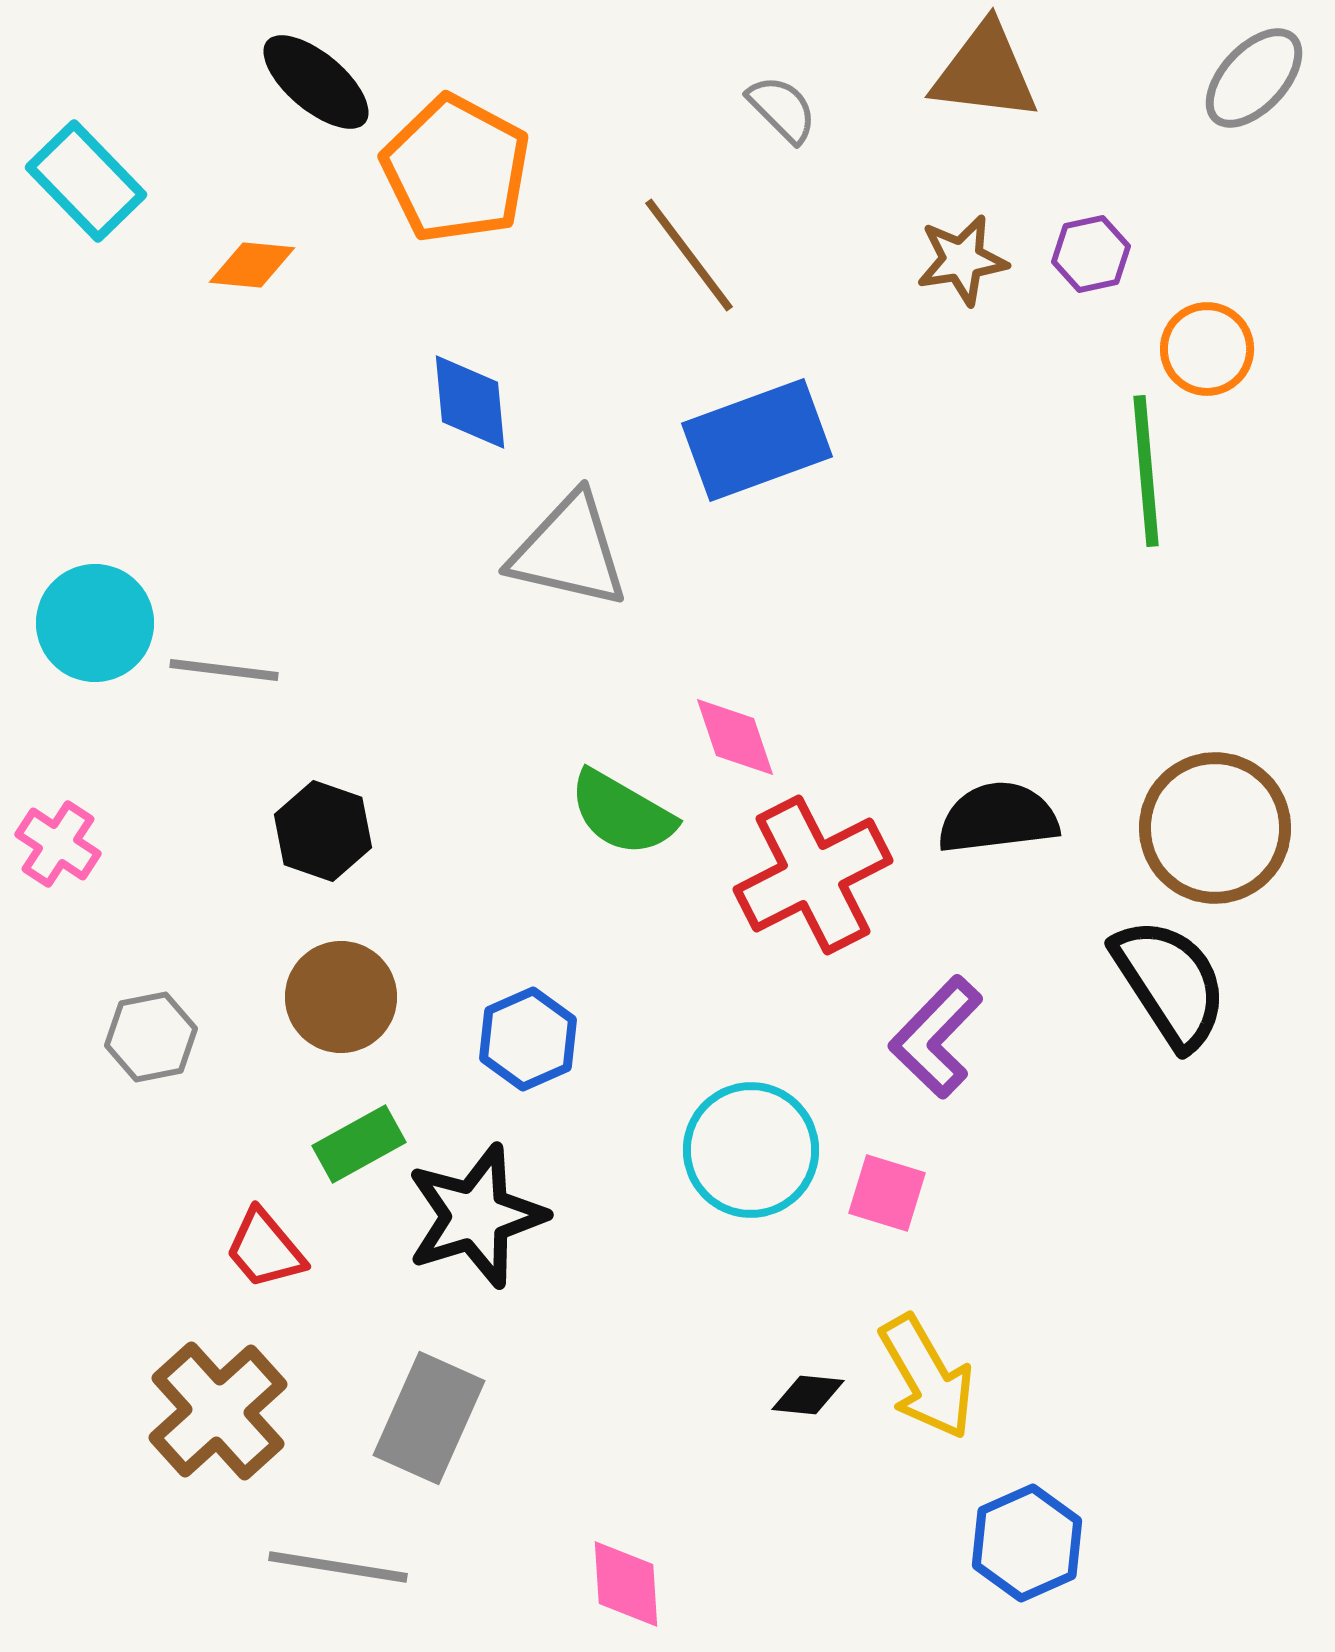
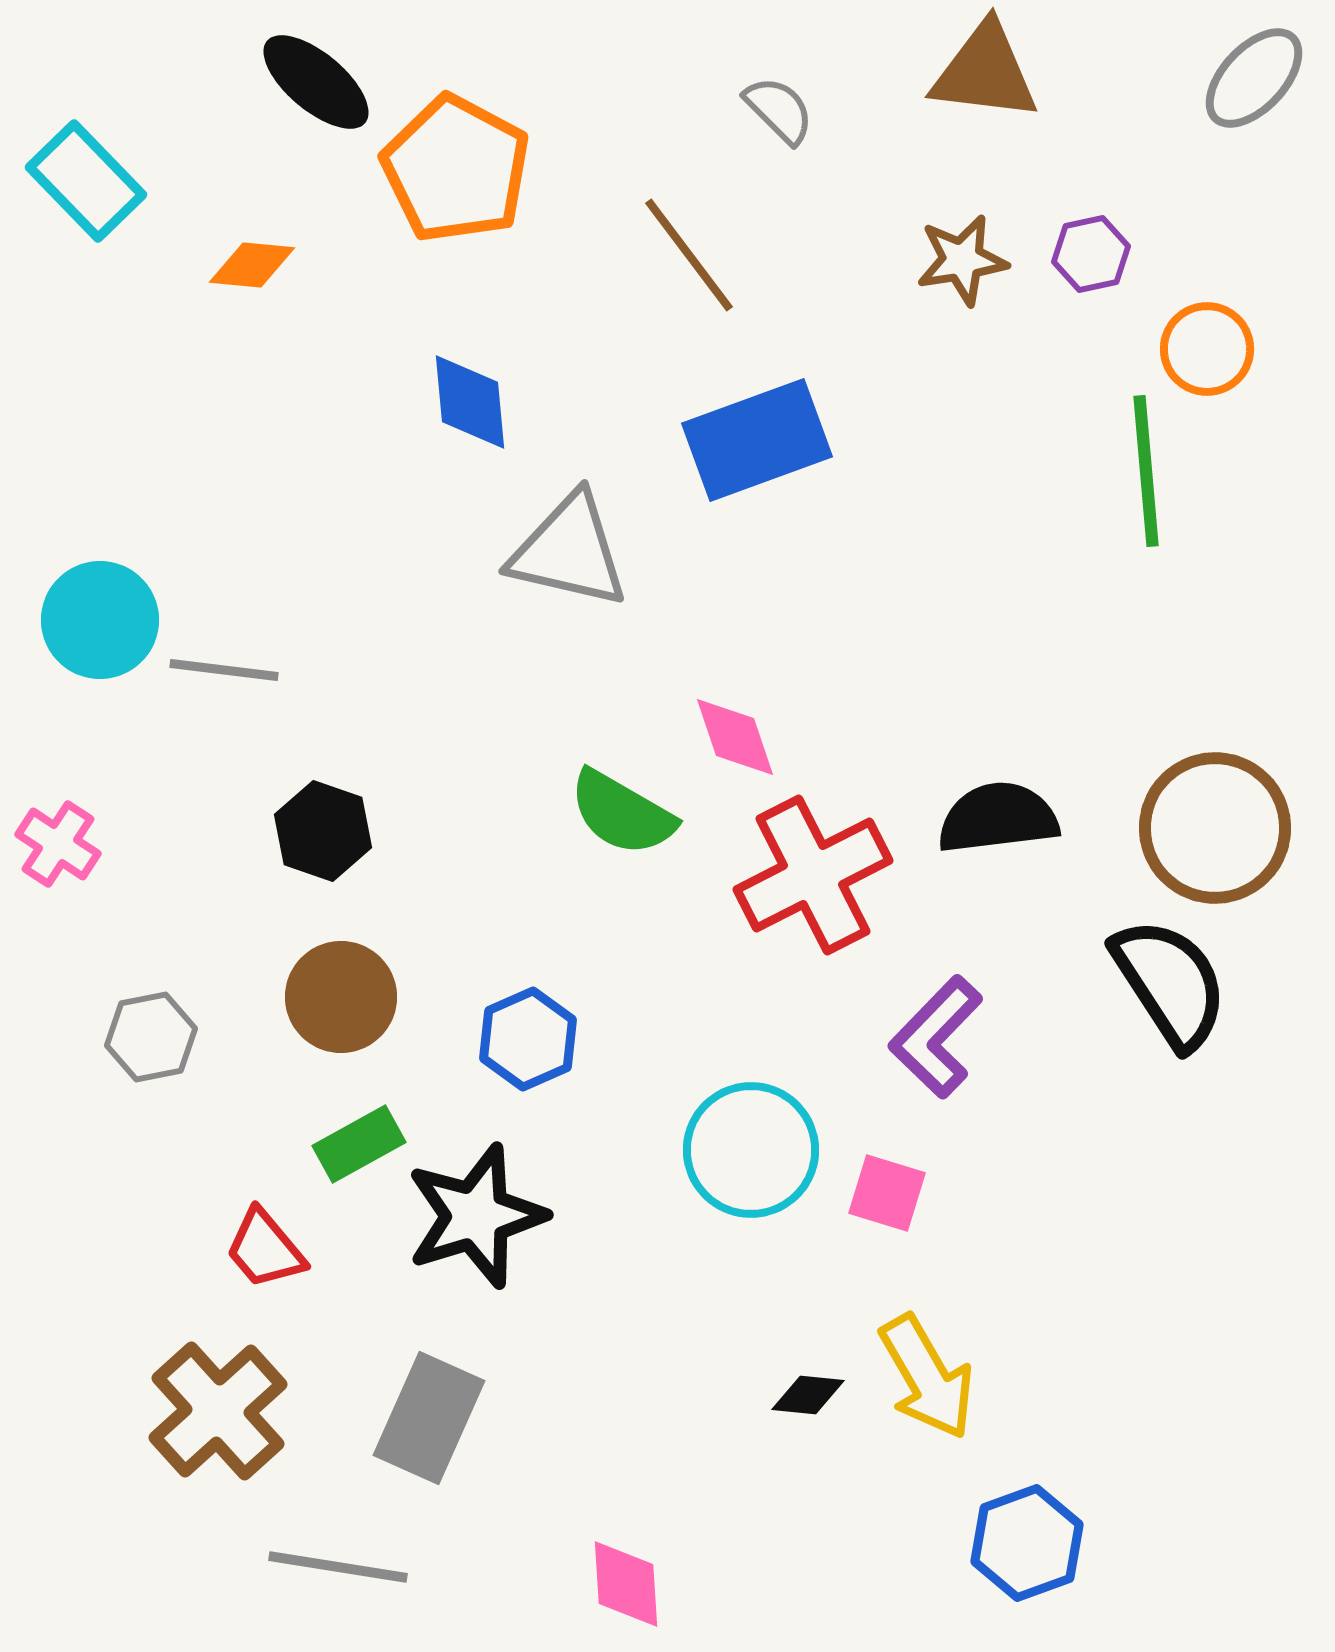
gray semicircle at (782, 109): moved 3 px left, 1 px down
cyan circle at (95, 623): moved 5 px right, 3 px up
blue hexagon at (1027, 1543): rotated 4 degrees clockwise
